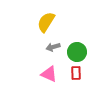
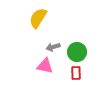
yellow semicircle: moved 8 px left, 4 px up
pink triangle: moved 4 px left, 8 px up; rotated 12 degrees counterclockwise
